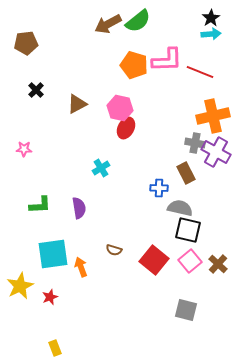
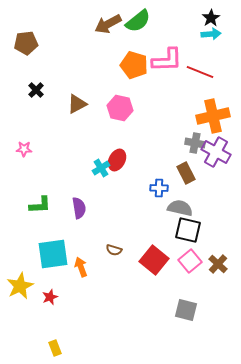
red ellipse: moved 9 px left, 32 px down
